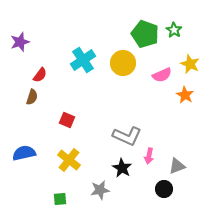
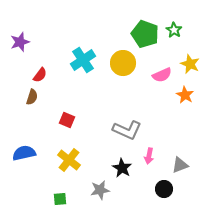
gray L-shape: moved 6 px up
gray triangle: moved 3 px right, 1 px up
